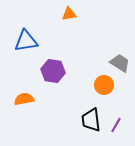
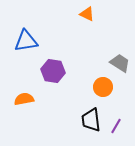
orange triangle: moved 18 px right; rotated 35 degrees clockwise
orange circle: moved 1 px left, 2 px down
purple line: moved 1 px down
